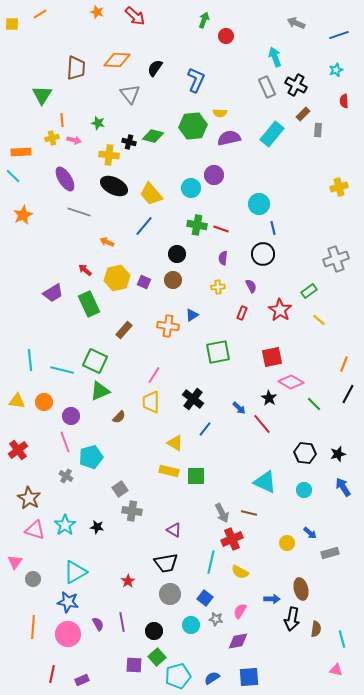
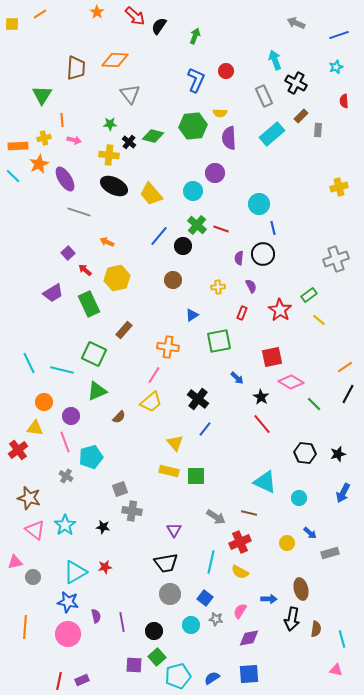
orange star at (97, 12): rotated 16 degrees clockwise
green arrow at (204, 20): moved 9 px left, 16 px down
red circle at (226, 36): moved 35 px down
cyan arrow at (275, 57): moved 3 px down
orange diamond at (117, 60): moved 2 px left
black semicircle at (155, 68): moved 4 px right, 42 px up
cyan star at (336, 70): moved 3 px up
black cross at (296, 85): moved 2 px up
gray rectangle at (267, 87): moved 3 px left, 9 px down
brown rectangle at (303, 114): moved 2 px left, 2 px down
green star at (98, 123): moved 12 px right, 1 px down; rotated 16 degrees counterclockwise
cyan rectangle at (272, 134): rotated 10 degrees clockwise
yellow cross at (52, 138): moved 8 px left
purple semicircle at (229, 138): rotated 80 degrees counterclockwise
black cross at (129, 142): rotated 24 degrees clockwise
orange rectangle at (21, 152): moved 3 px left, 6 px up
purple circle at (214, 175): moved 1 px right, 2 px up
cyan circle at (191, 188): moved 2 px right, 3 px down
orange star at (23, 215): moved 16 px right, 51 px up
green cross at (197, 225): rotated 30 degrees clockwise
blue line at (144, 226): moved 15 px right, 10 px down
black circle at (177, 254): moved 6 px right, 8 px up
purple semicircle at (223, 258): moved 16 px right
purple square at (144, 282): moved 76 px left, 29 px up; rotated 24 degrees clockwise
green rectangle at (309, 291): moved 4 px down
orange cross at (168, 326): moved 21 px down
green square at (218, 352): moved 1 px right, 11 px up
cyan line at (30, 360): moved 1 px left, 3 px down; rotated 20 degrees counterclockwise
green square at (95, 361): moved 1 px left, 7 px up
orange line at (344, 364): moved 1 px right, 3 px down; rotated 35 degrees clockwise
green triangle at (100, 391): moved 3 px left
black star at (269, 398): moved 8 px left, 1 px up
black cross at (193, 399): moved 5 px right
yellow triangle at (17, 401): moved 18 px right, 27 px down
yellow trapezoid at (151, 402): rotated 130 degrees counterclockwise
blue arrow at (239, 408): moved 2 px left, 30 px up
yellow triangle at (175, 443): rotated 18 degrees clockwise
blue arrow at (343, 487): moved 6 px down; rotated 120 degrees counterclockwise
gray square at (120, 489): rotated 14 degrees clockwise
cyan circle at (304, 490): moved 5 px left, 8 px down
brown star at (29, 498): rotated 15 degrees counterclockwise
gray arrow at (222, 513): moved 6 px left, 4 px down; rotated 30 degrees counterclockwise
black star at (97, 527): moved 6 px right
pink triangle at (35, 530): rotated 20 degrees clockwise
purple triangle at (174, 530): rotated 28 degrees clockwise
red cross at (232, 539): moved 8 px right, 3 px down
pink triangle at (15, 562): rotated 42 degrees clockwise
gray circle at (33, 579): moved 2 px up
red star at (128, 581): moved 23 px left, 14 px up; rotated 24 degrees clockwise
blue arrow at (272, 599): moved 3 px left
purple semicircle at (98, 624): moved 2 px left, 8 px up; rotated 16 degrees clockwise
orange line at (33, 627): moved 8 px left
purple diamond at (238, 641): moved 11 px right, 3 px up
red line at (52, 674): moved 7 px right, 7 px down
blue square at (249, 677): moved 3 px up
